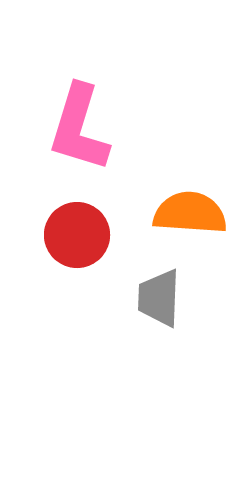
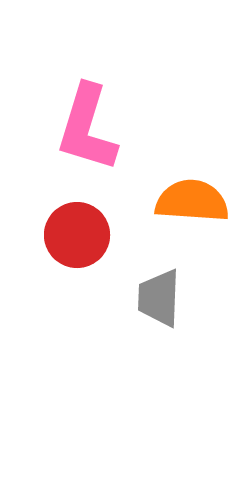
pink L-shape: moved 8 px right
orange semicircle: moved 2 px right, 12 px up
